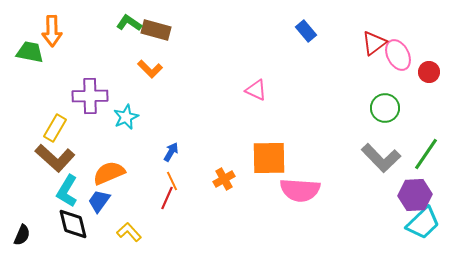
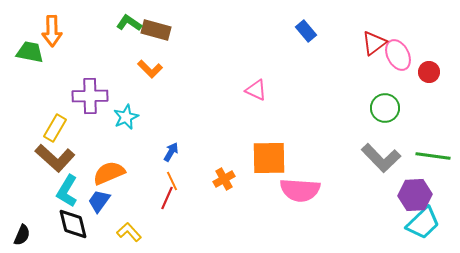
green line: moved 7 px right, 2 px down; rotated 64 degrees clockwise
